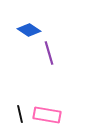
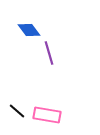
blue diamond: rotated 20 degrees clockwise
black line: moved 3 px left, 3 px up; rotated 36 degrees counterclockwise
